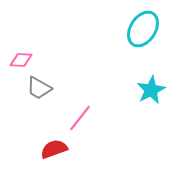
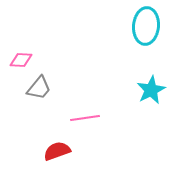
cyan ellipse: moved 3 px right, 3 px up; rotated 27 degrees counterclockwise
gray trapezoid: rotated 80 degrees counterclockwise
pink line: moved 5 px right; rotated 44 degrees clockwise
red semicircle: moved 3 px right, 2 px down
